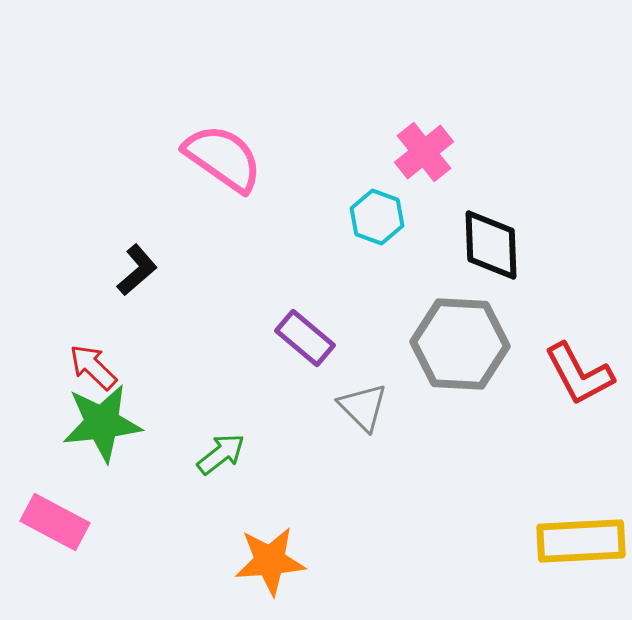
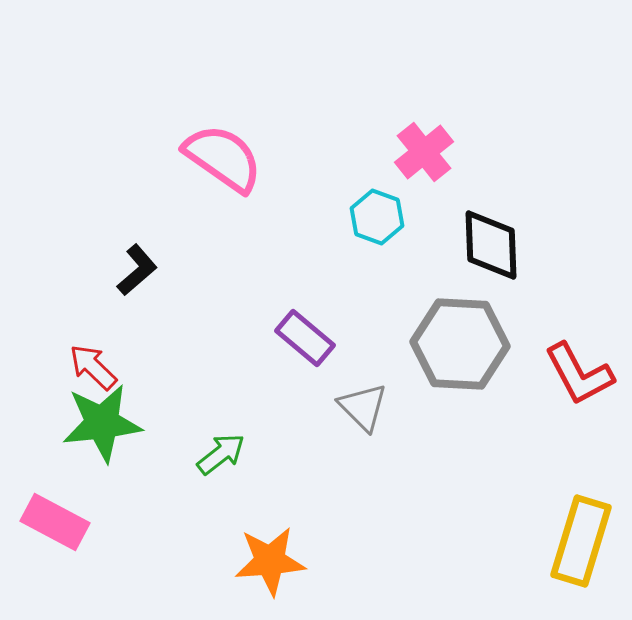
yellow rectangle: rotated 70 degrees counterclockwise
